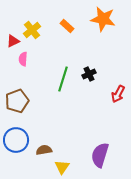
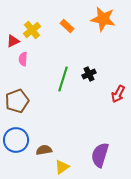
yellow triangle: rotated 21 degrees clockwise
